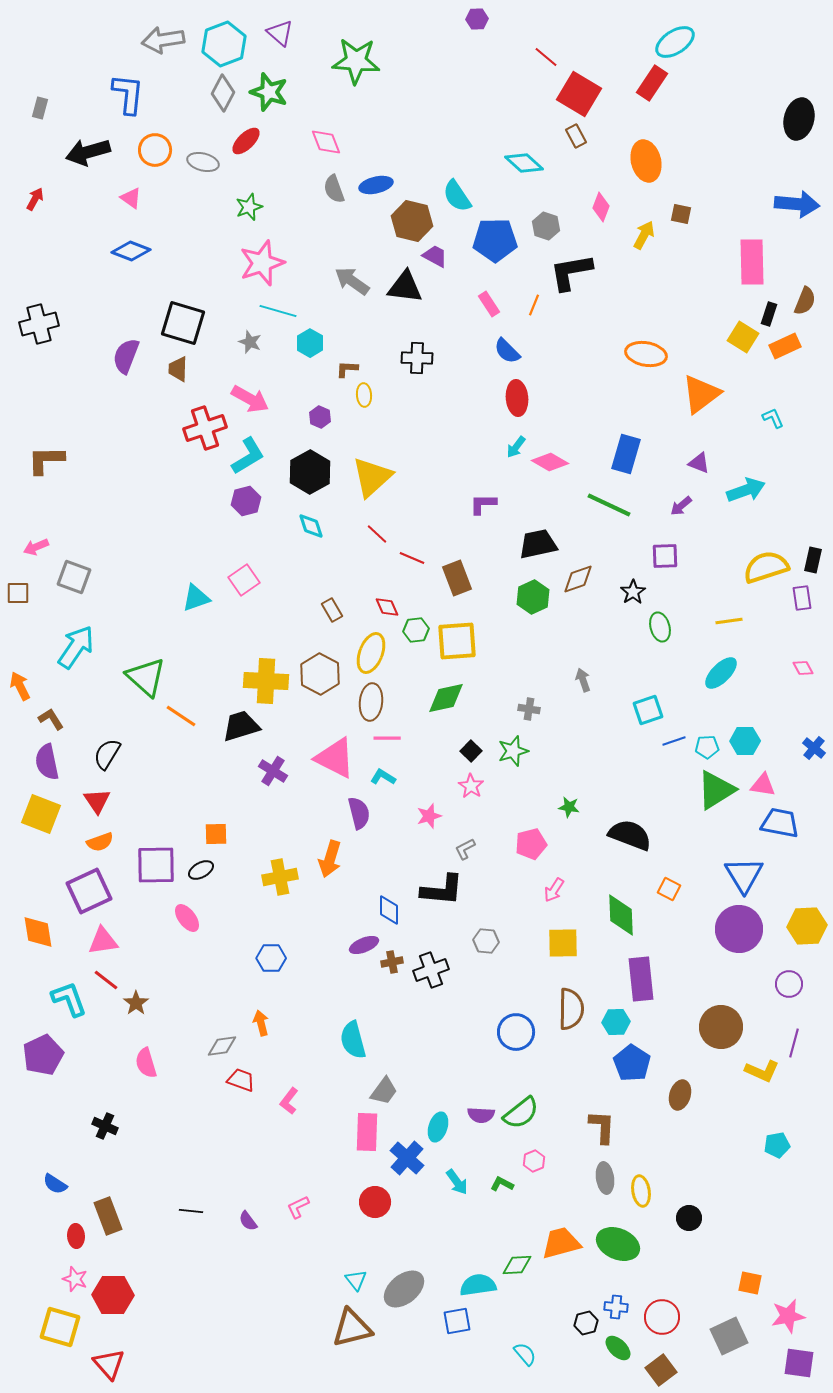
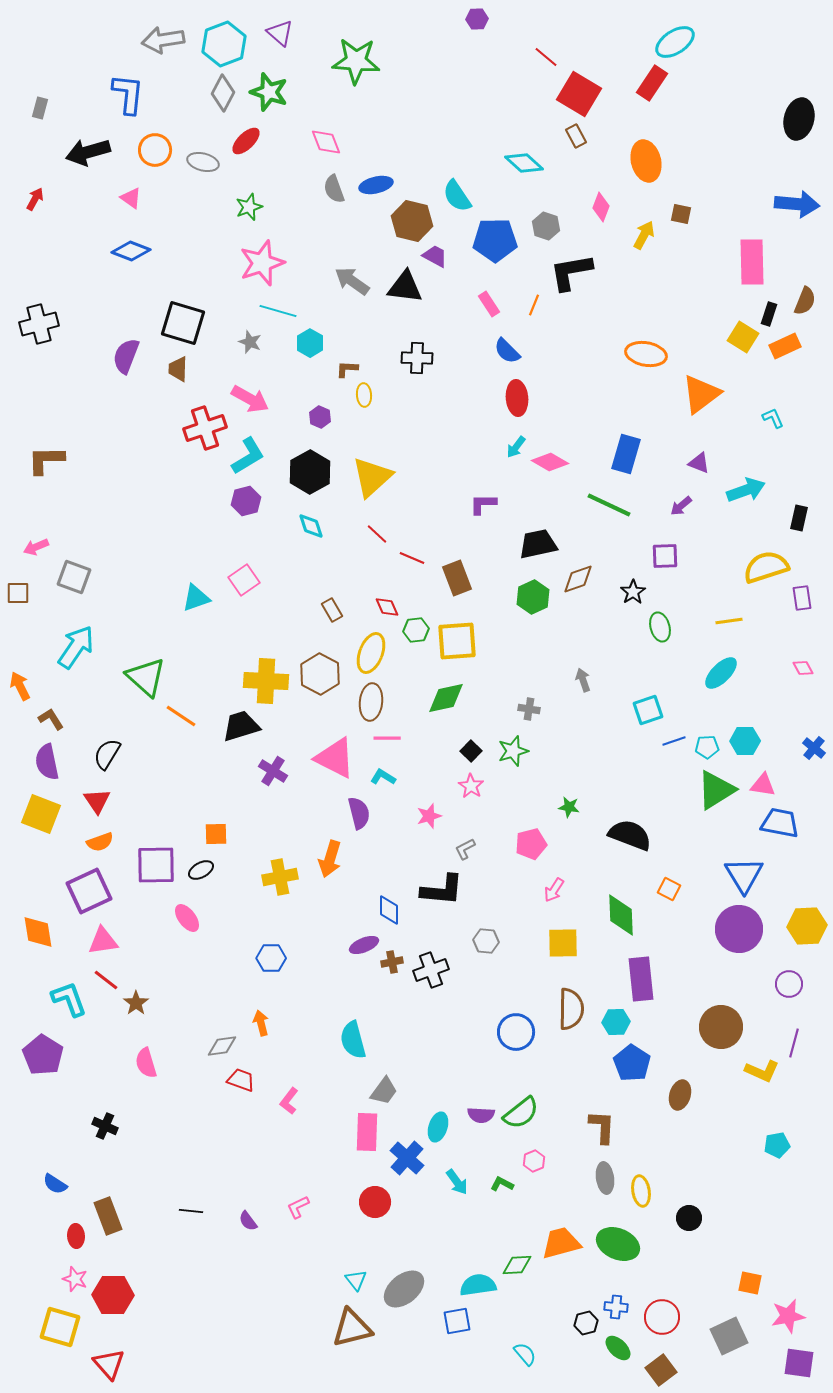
black rectangle at (813, 560): moved 14 px left, 42 px up
purple pentagon at (43, 1055): rotated 15 degrees counterclockwise
